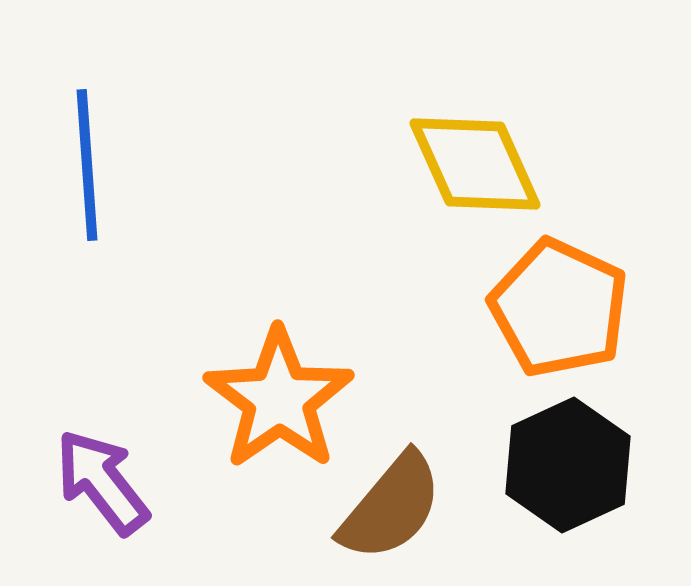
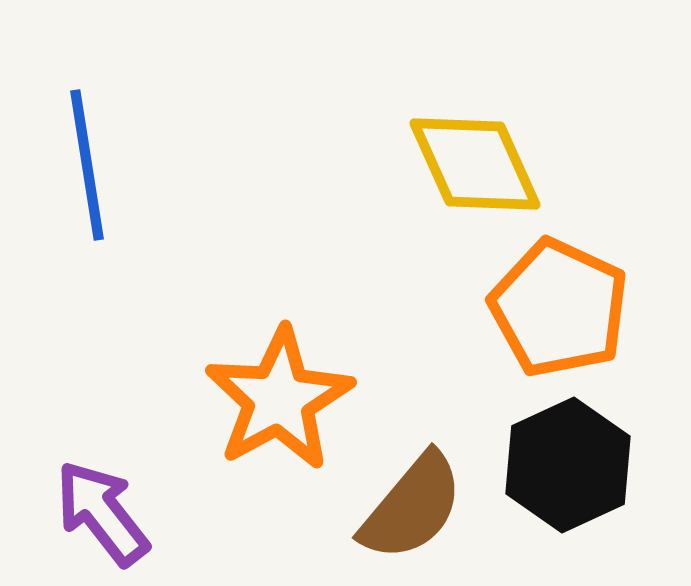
blue line: rotated 5 degrees counterclockwise
orange star: rotated 6 degrees clockwise
purple arrow: moved 31 px down
brown semicircle: moved 21 px right
